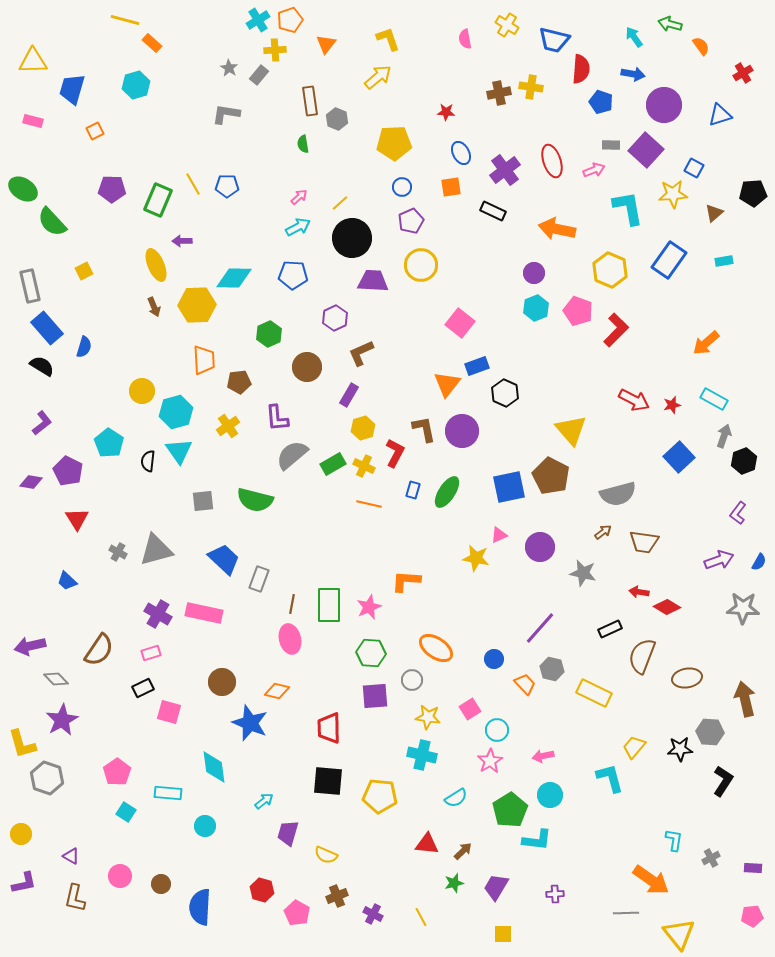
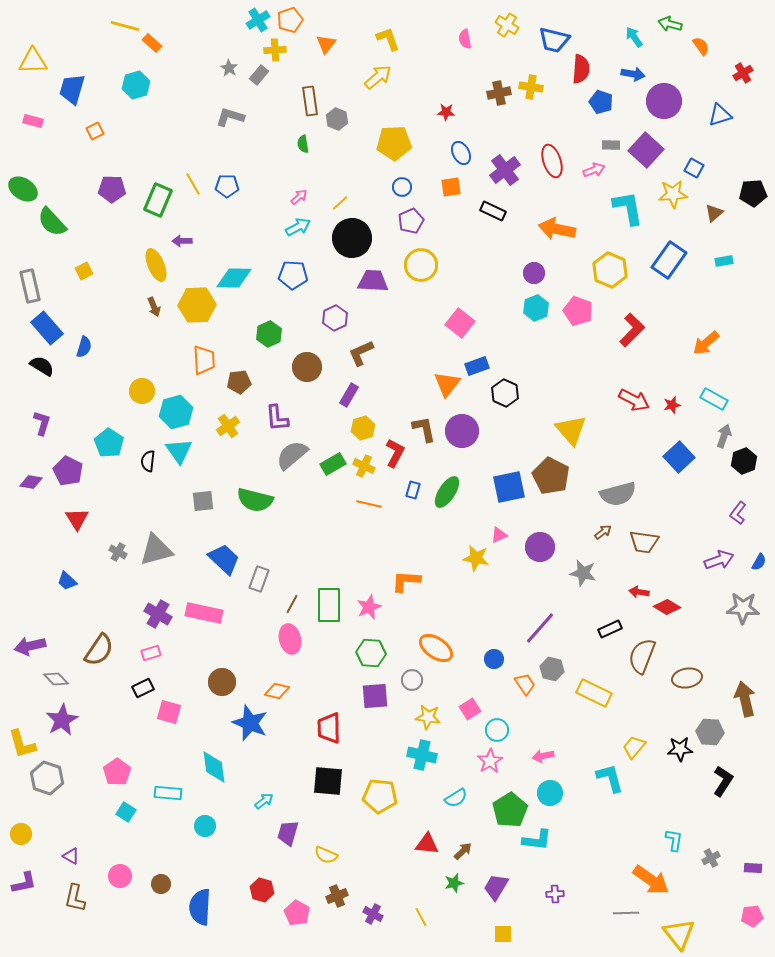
yellow line at (125, 20): moved 6 px down
purple circle at (664, 105): moved 4 px up
gray L-shape at (226, 114): moved 4 px right, 3 px down; rotated 8 degrees clockwise
red L-shape at (616, 330): moved 16 px right
purple L-shape at (42, 423): rotated 35 degrees counterclockwise
brown line at (292, 604): rotated 18 degrees clockwise
orange trapezoid at (525, 684): rotated 10 degrees clockwise
cyan circle at (550, 795): moved 2 px up
